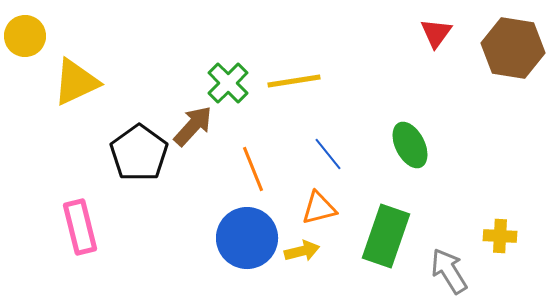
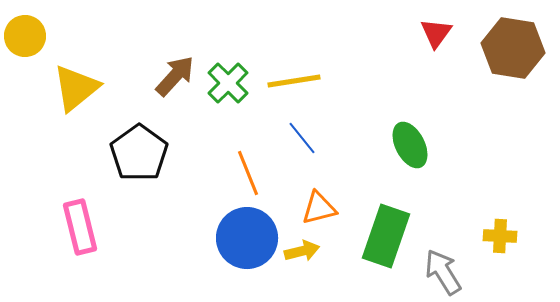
yellow triangle: moved 6 px down; rotated 14 degrees counterclockwise
brown arrow: moved 18 px left, 50 px up
blue line: moved 26 px left, 16 px up
orange line: moved 5 px left, 4 px down
gray arrow: moved 6 px left, 1 px down
